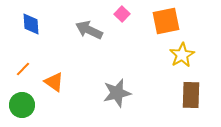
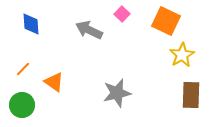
orange square: rotated 36 degrees clockwise
